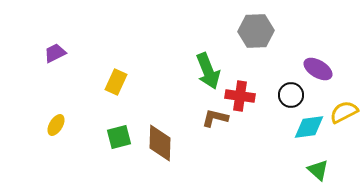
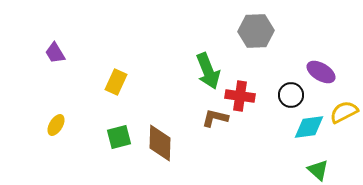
purple trapezoid: rotated 95 degrees counterclockwise
purple ellipse: moved 3 px right, 3 px down
